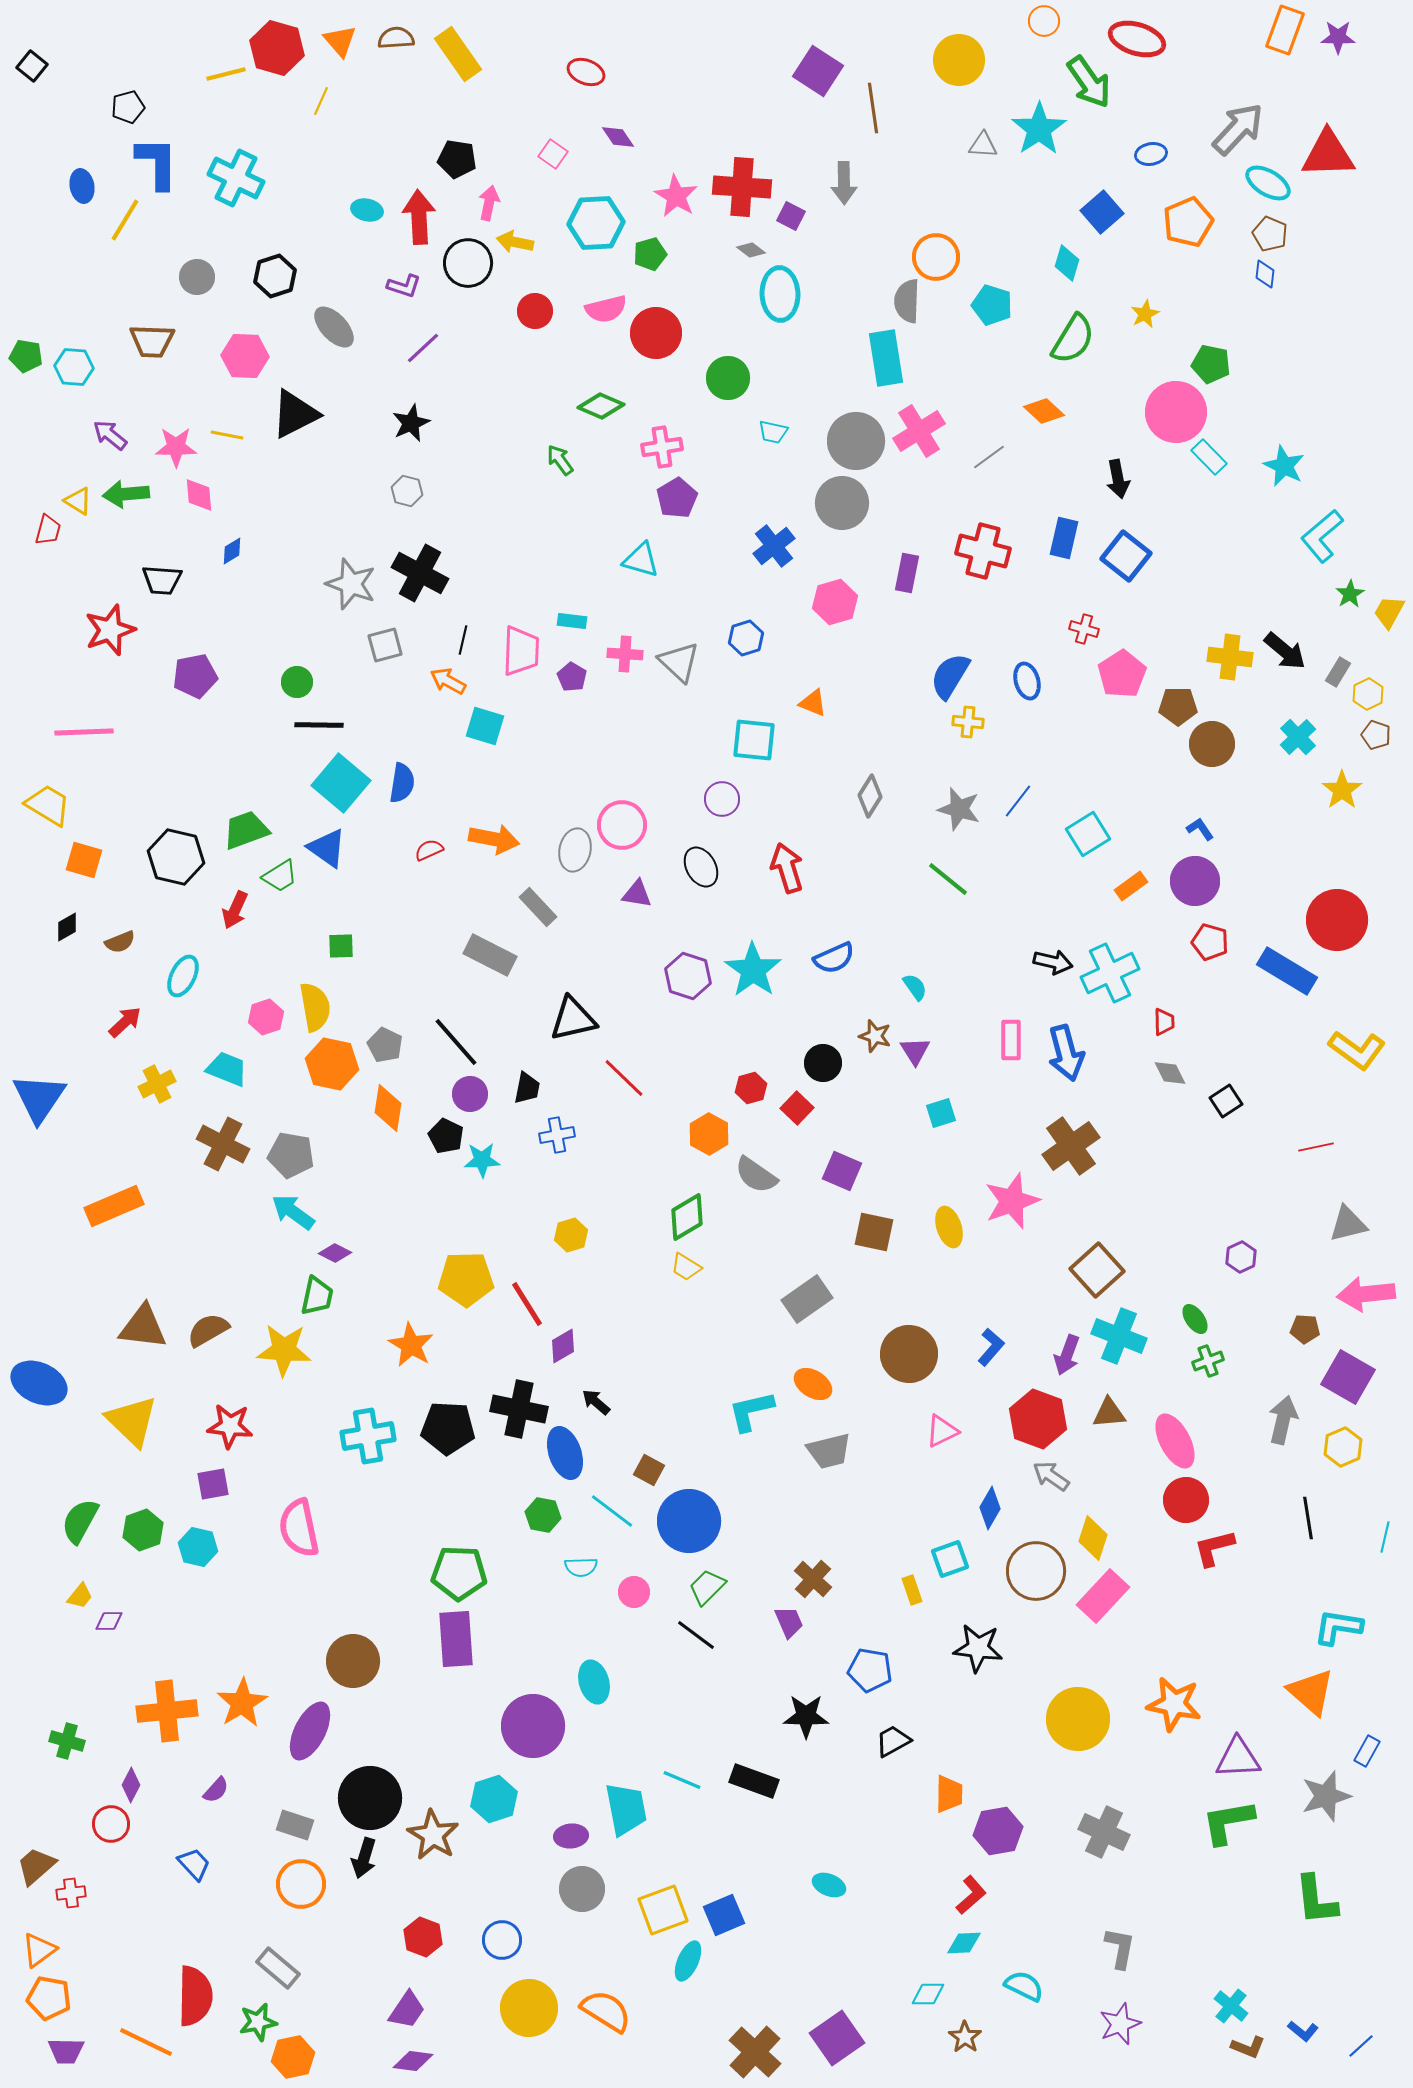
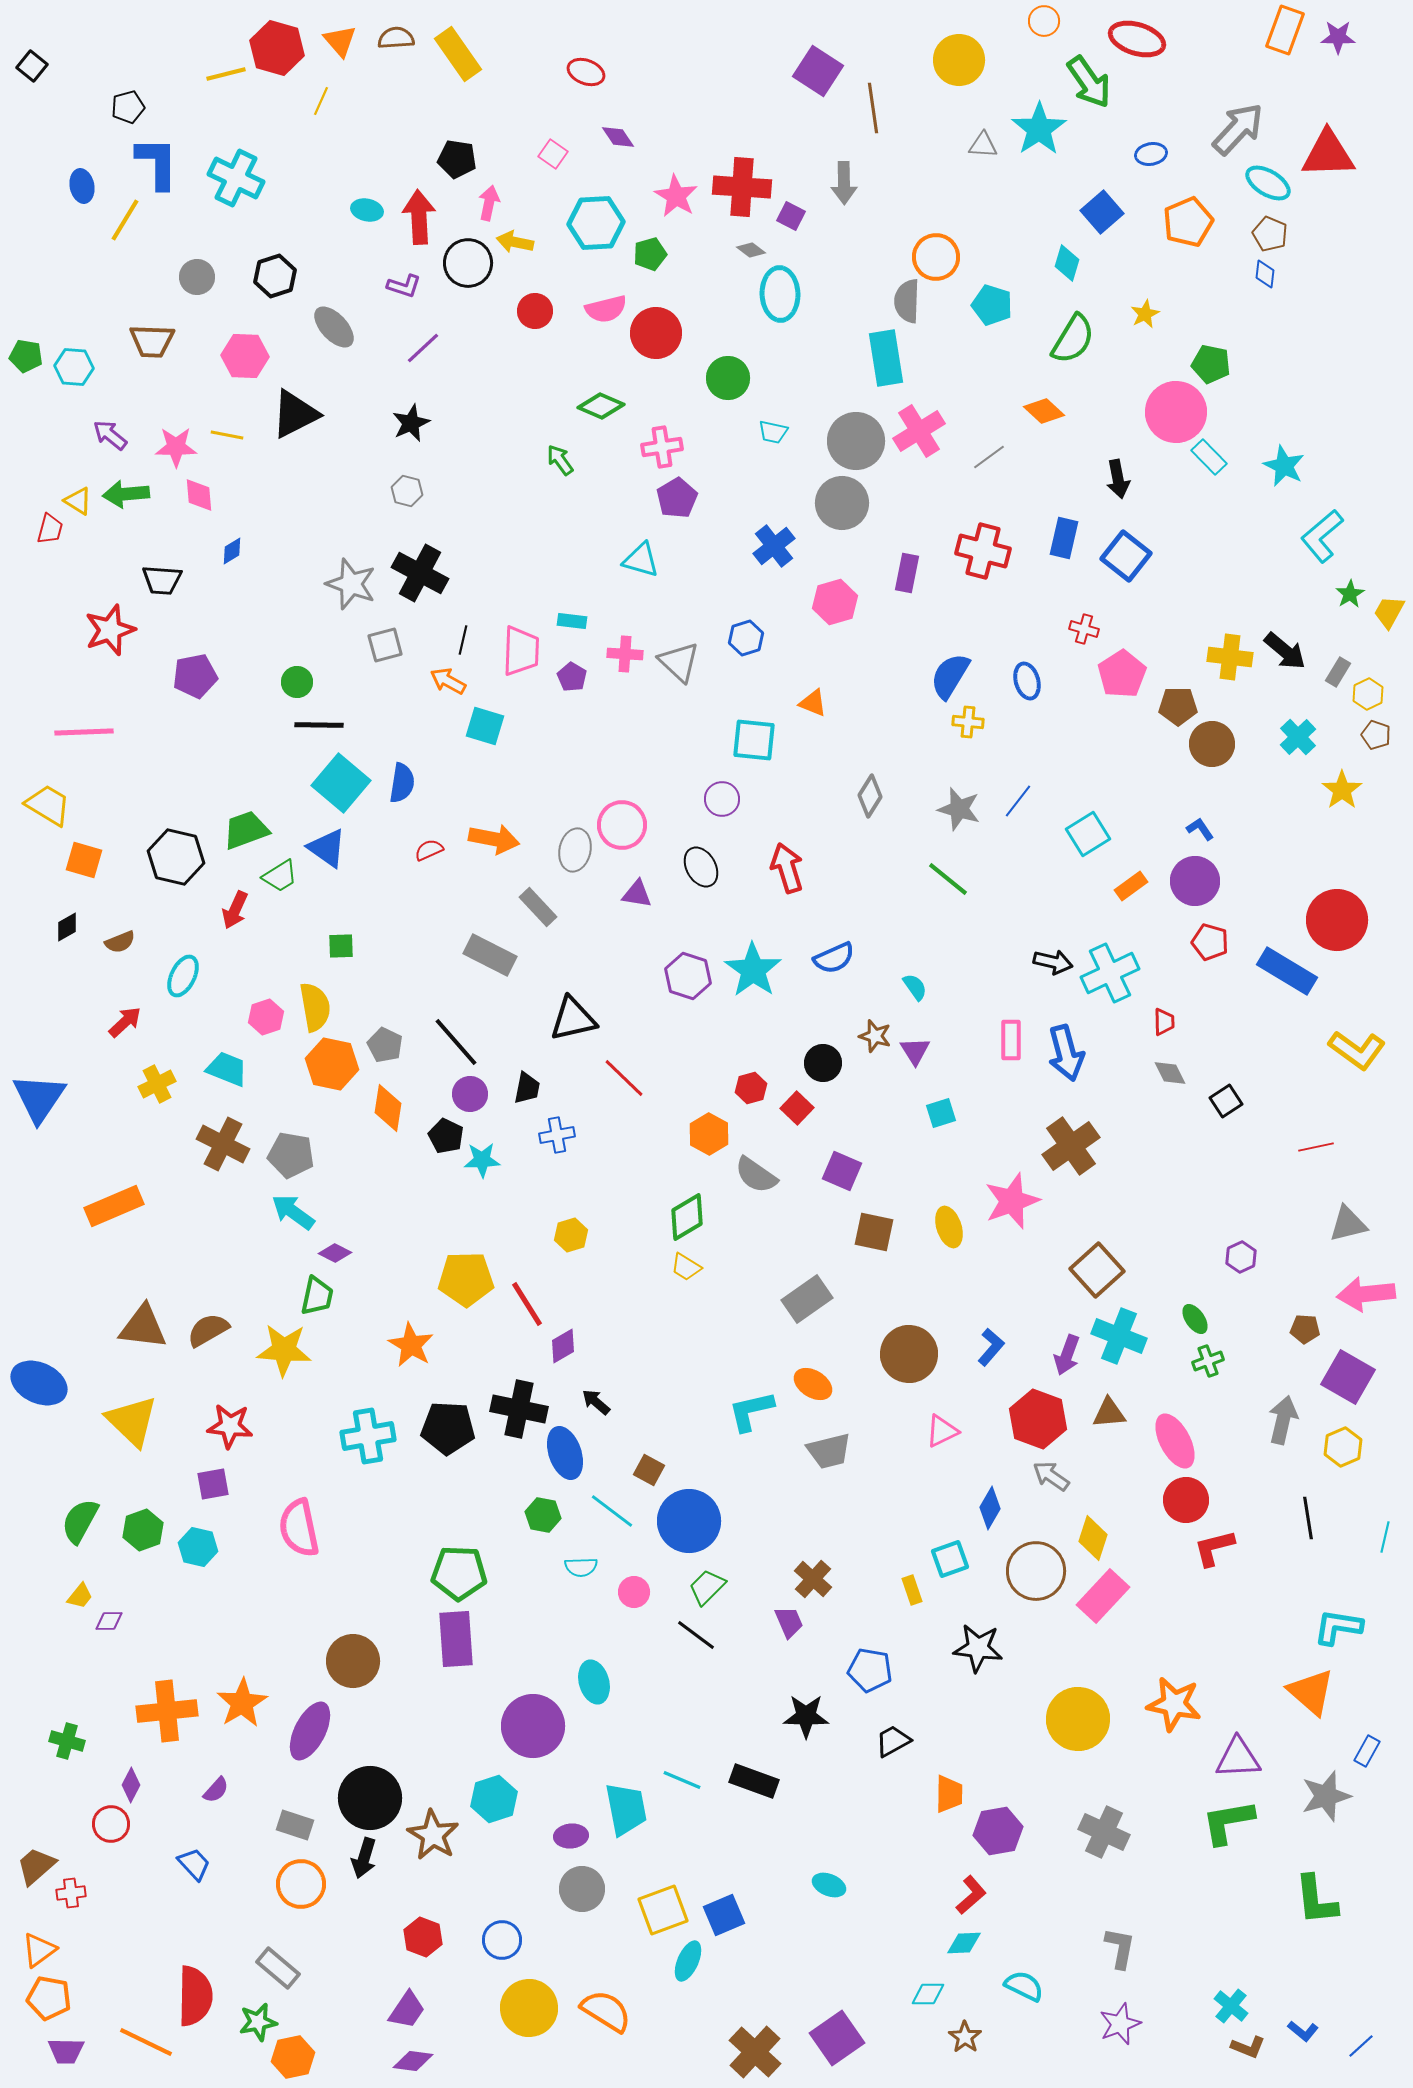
red trapezoid at (48, 530): moved 2 px right, 1 px up
